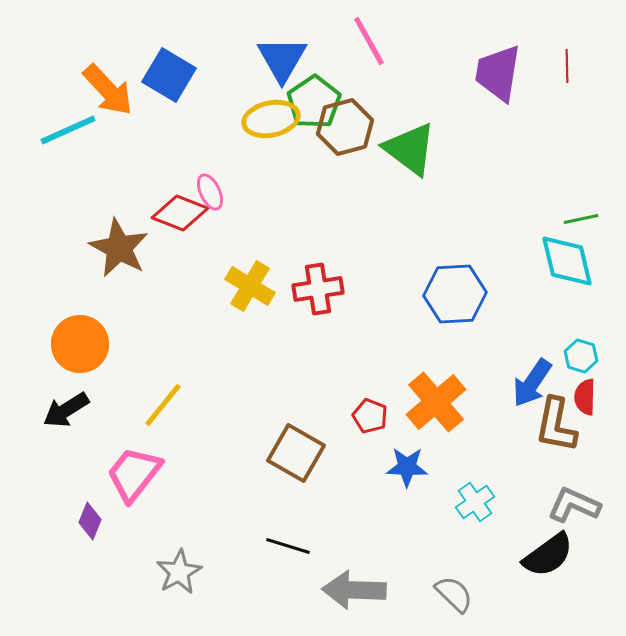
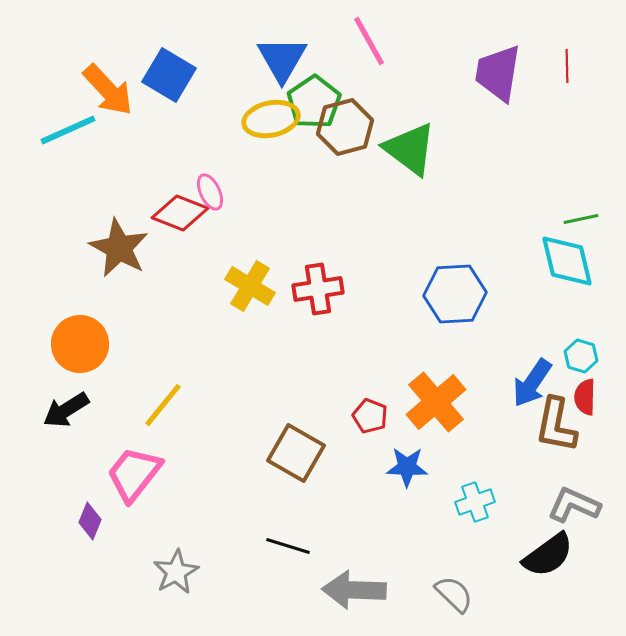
cyan cross: rotated 15 degrees clockwise
gray star: moved 3 px left
